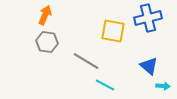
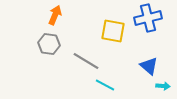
orange arrow: moved 10 px right
gray hexagon: moved 2 px right, 2 px down
